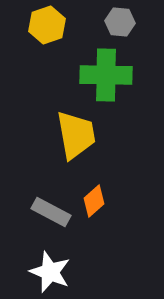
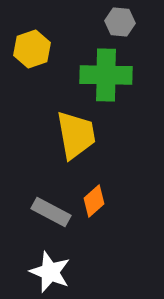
yellow hexagon: moved 15 px left, 24 px down
